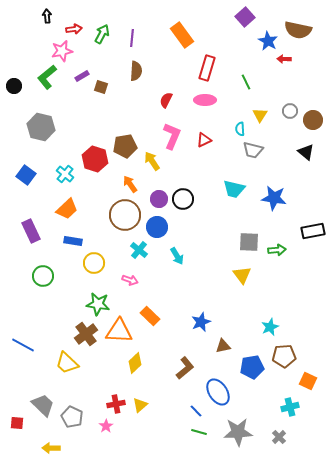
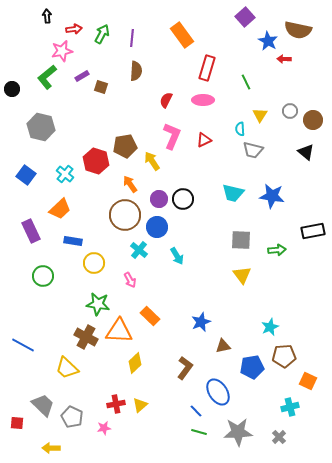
black circle at (14, 86): moved 2 px left, 3 px down
pink ellipse at (205, 100): moved 2 px left
red hexagon at (95, 159): moved 1 px right, 2 px down
cyan trapezoid at (234, 189): moved 1 px left, 4 px down
blue star at (274, 198): moved 2 px left, 2 px up
orange trapezoid at (67, 209): moved 7 px left
gray square at (249, 242): moved 8 px left, 2 px up
pink arrow at (130, 280): rotated 42 degrees clockwise
brown cross at (86, 334): moved 3 px down; rotated 25 degrees counterclockwise
yellow trapezoid at (67, 363): moved 5 px down
brown L-shape at (185, 368): rotated 15 degrees counterclockwise
pink star at (106, 426): moved 2 px left, 2 px down; rotated 24 degrees clockwise
